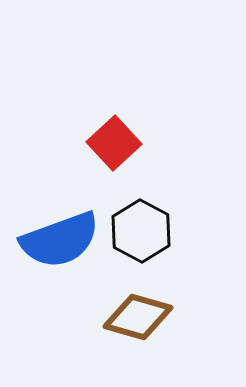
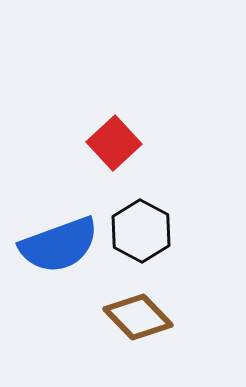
blue semicircle: moved 1 px left, 5 px down
brown diamond: rotated 30 degrees clockwise
